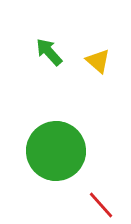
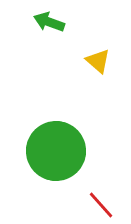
green arrow: moved 30 px up; rotated 28 degrees counterclockwise
